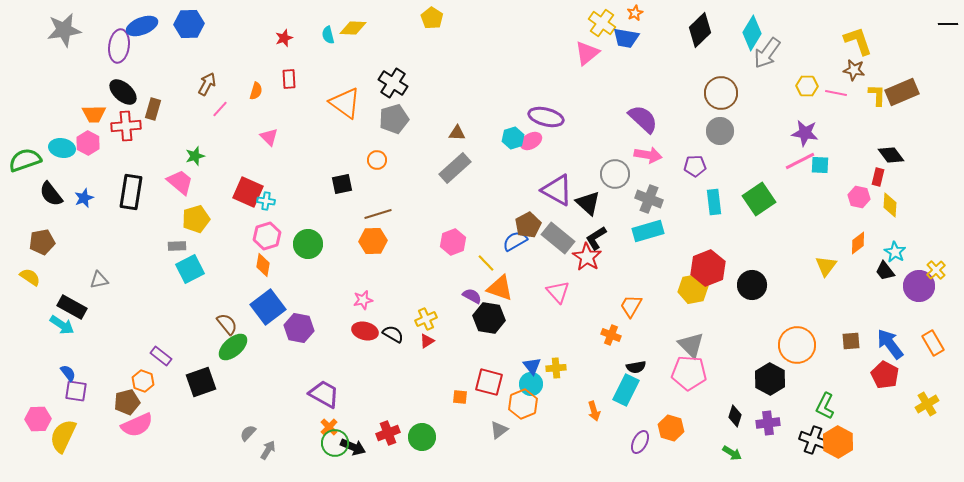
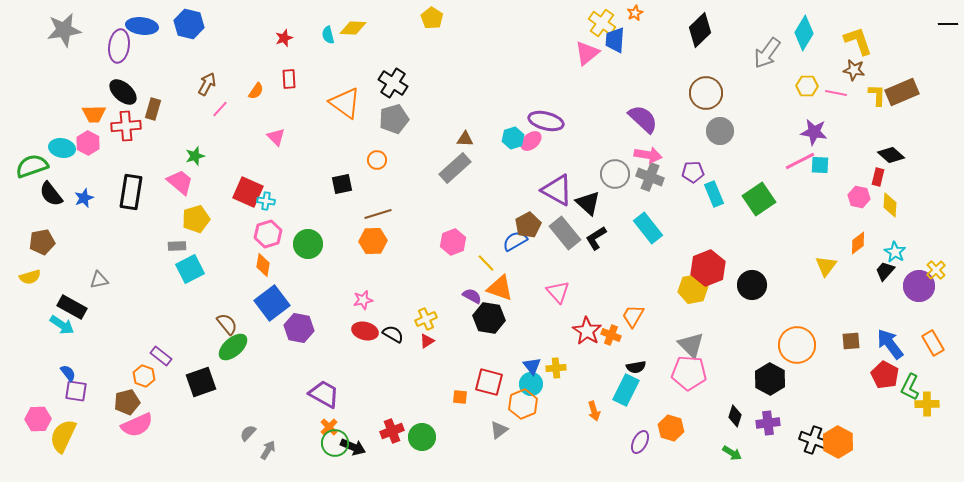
blue hexagon at (189, 24): rotated 16 degrees clockwise
blue ellipse at (142, 26): rotated 28 degrees clockwise
cyan diamond at (752, 33): moved 52 px right
blue trapezoid at (626, 38): moved 11 px left, 2 px down; rotated 84 degrees clockwise
orange semicircle at (256, 91): rotated 18 degrees clockwise
brown circle at (721, 93): moved 15 px left
purple ellipse at (546, 117): moved 4 px down
brown triangle at (457, 133): moved 8 px right, 6 px down
purple star at (805, 133): moved 9 px right, 1 px up
pink triangle at (269, 137): moved 7 px right
pink ellipse at (531, 141): rotated 10 degrees counterclockwise
black diamond at (891, 155): rotated 12 degrees counterclockwise
green semicircle at (25, 160): moved 7 px right, 6 px down
purple pentagon at (695, 166): moved 2 px left, 6 px down
gray cross at (649, 199): moved 1 px right, 22 px up
cyan rectangle at (714, 202): moved 8 px up; rotated 15 degrees counterclockwise
cyan rectangle at (648, 231): moved 3 px up; rotated 68 degrees clockwise
pink hexagon at (267, 236): moved 1 px right, 2 px up
gray rectangle at (558, 238): moved 7 px right, 5 px up; rotated 12 degrees clockwise
red star at (587, 257): moved 74 px down
black trapezoid at (885, 271): rotated 80 degrees clockwise
yellow semicircle at (30, 277): rotated 130 degrees clockwise
orange trapezoid at (631, 306): moved 2 px right, 10 px down
blue square at (268, 307): moved 4 px right, 4 px up
orange hexagon at (143, 381): moved 1 px right, 5 px up
yellow cross at (927, 404): rotated 30 degrees clockwise
green L-shape at (825, 406): moved 85 px right, 19 px up
red cross at (388, 433): moved 4 px right, 2 px up
